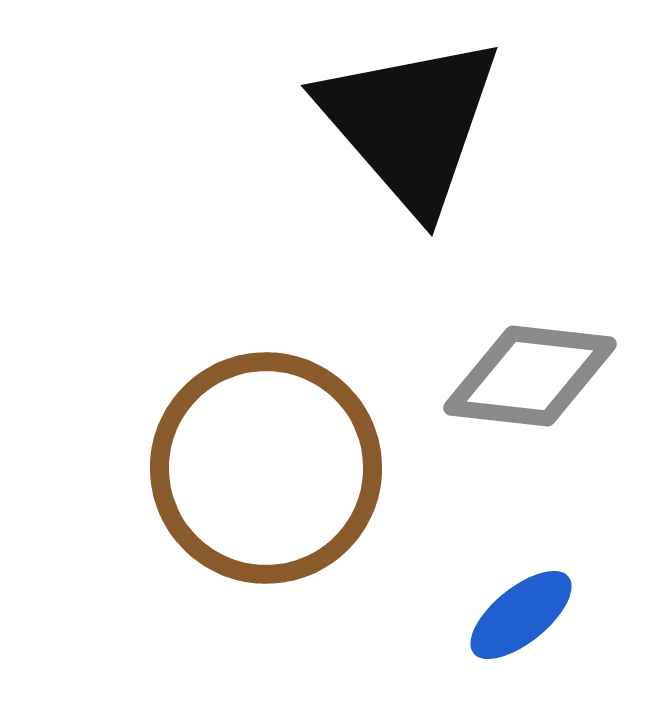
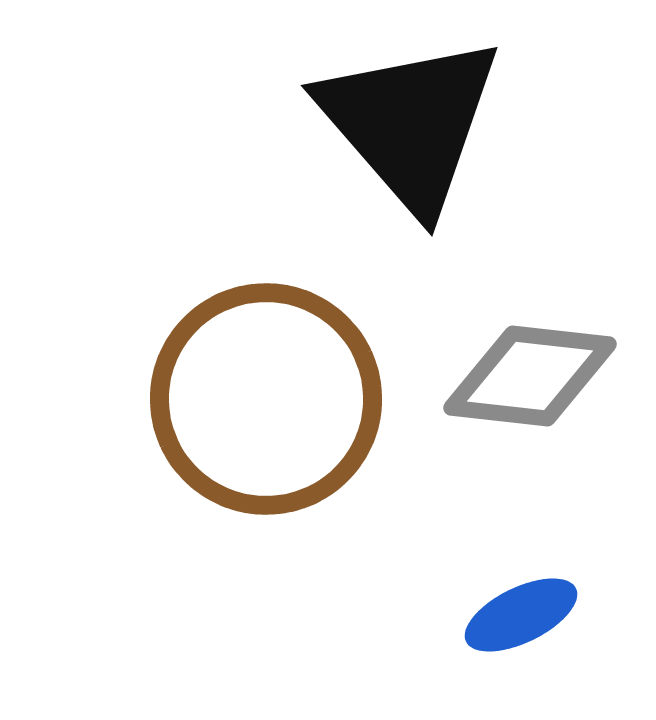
brown circle: moved 69 px up
blue ellipse: rotated 13 degrees clockwise
